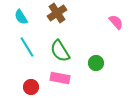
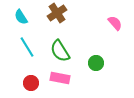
pink semicircle: moved 1 px left, 1 px down
red circle: moved 4 px up
